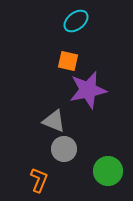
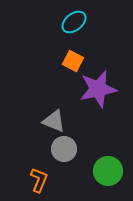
cyan ellipse: moved 2 px left, 1 px down
orange square: moved 5 px right; rotated 15 degrees clockwise
purple star: moved 10 px right, 1 px up
